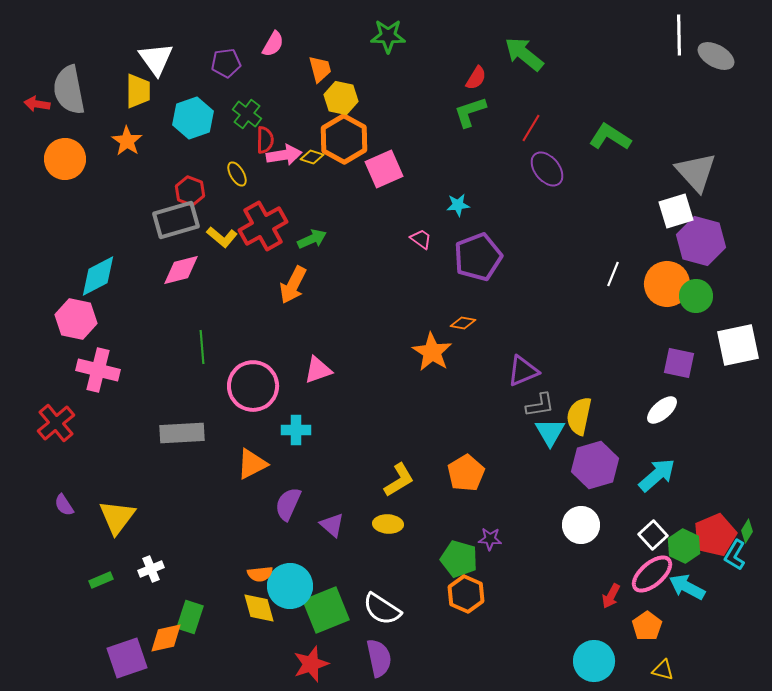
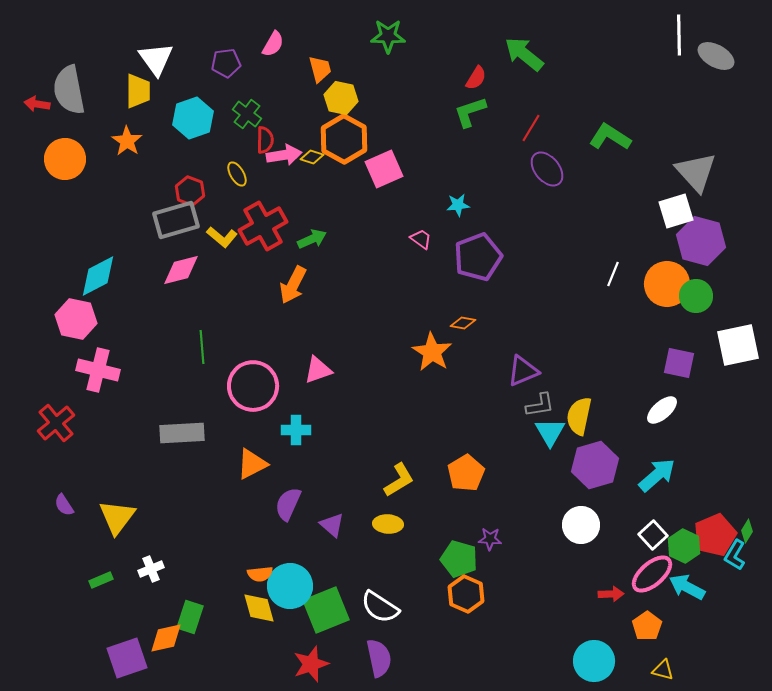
red arrow at (611, 596): moved 2 px up; rotated 120 degrees counterclockwise
white semicircle at (382, 609): moved 2 px left, 2 px up
